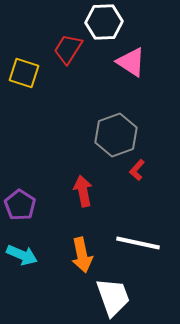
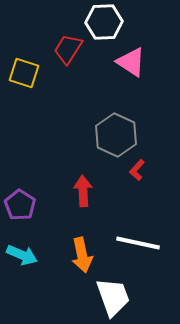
gray hexagon: rotated 15 degrees counterclockwise
red arrow: rotated 8 degrees clockwise
